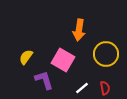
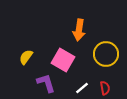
purple L-shape: moved 2 px right, 3 px down
